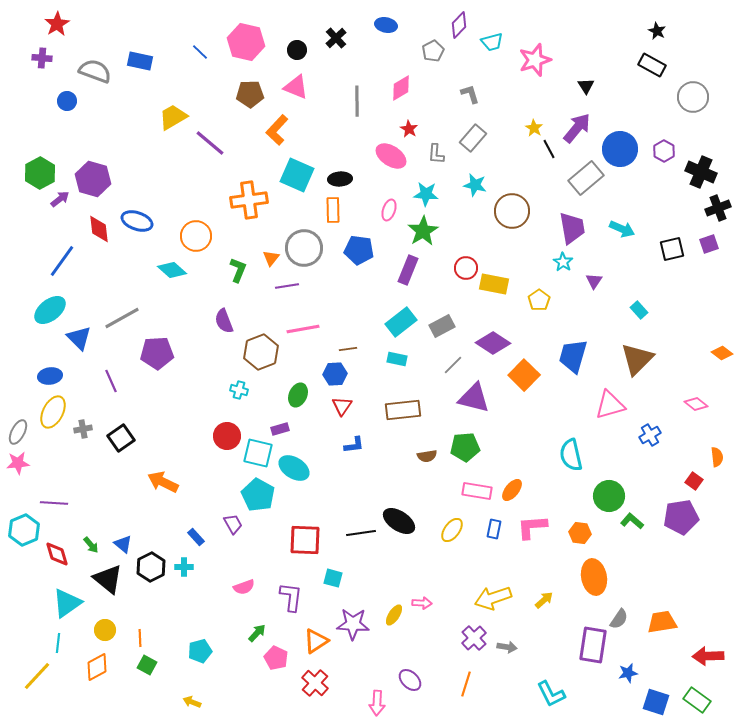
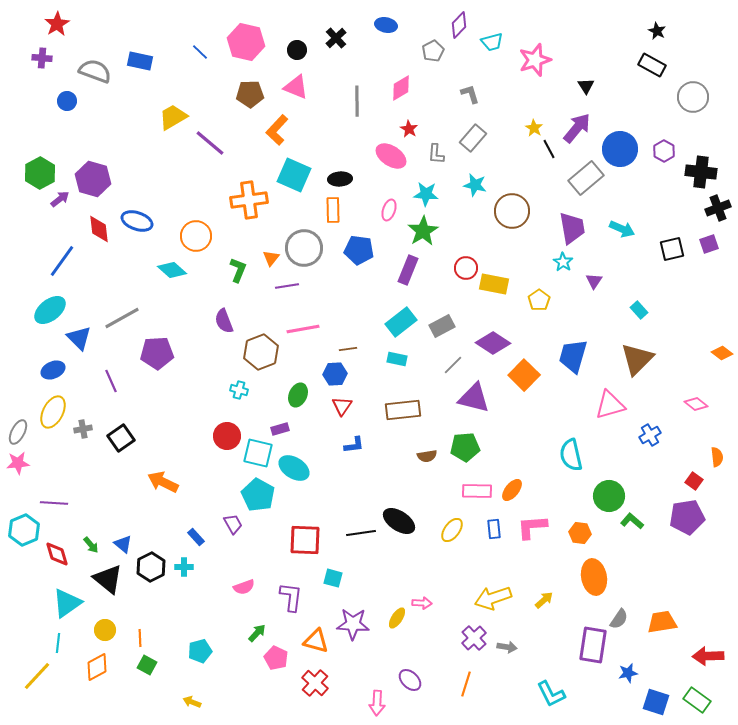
black cross at (701, 172): rotated 16 degrees counterclockwise
cyan square at (297, 175): moved 3 px left
blue ellipse at (50, 376): moved 3 px right, 6 px up; rotated 15 degrees counterclockwise
pink rectangle at (477, 491): rotated 8 degrees counterclockwise
purple pentagon at (681, 517): moved 6 px right
blue rectangle at (494, 529): rotated 18 degrees counterclockwise
yellow ellipse at (394, 615): moved 3 px right, 3 px down
orange triangle at (316, 641): rotated 48 degrees clockwise
